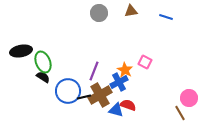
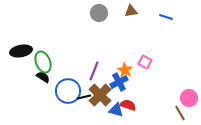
brown cross: rotated 15 degrees counterclockwise
